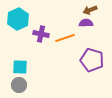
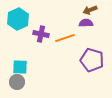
gray circle: moved 2 px left, 3 px up
